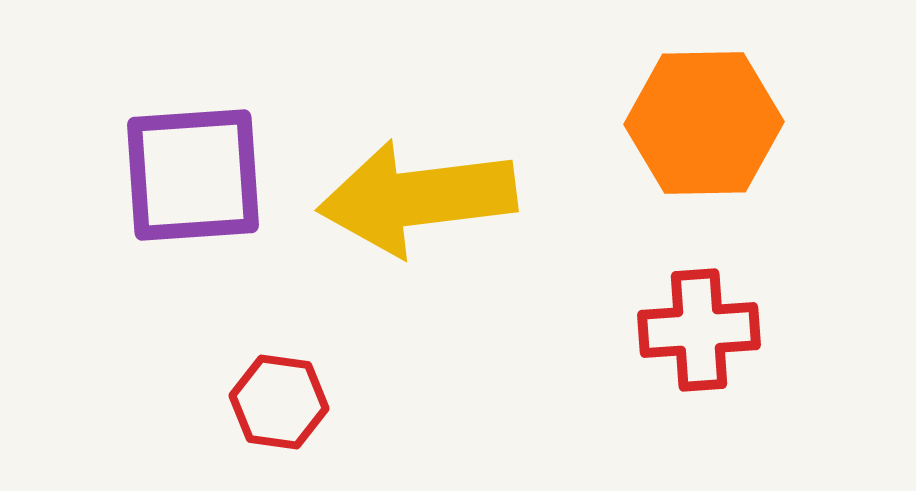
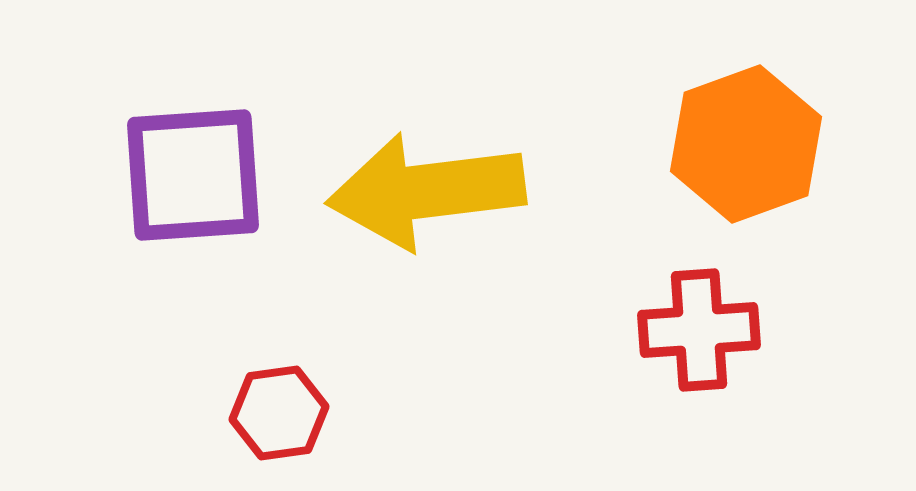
orange hexagon: moved 42 px right, 21 px down; rotated 19 degrees counterclockwise
yellow arrow: moved 9 px right, 7 px up
red hexagon: moved 11 px down; rotated 16 degrees counterclockwise
